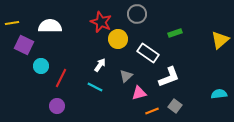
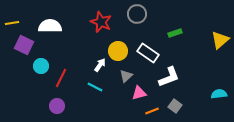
yellow circle: moved 12 px down
